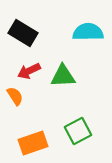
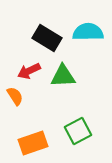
black rectangle: moved 24 px right, 5 px down
